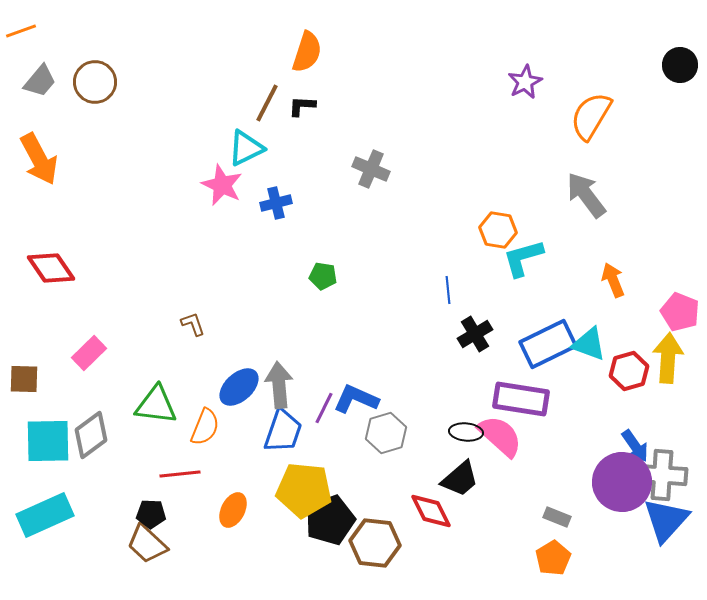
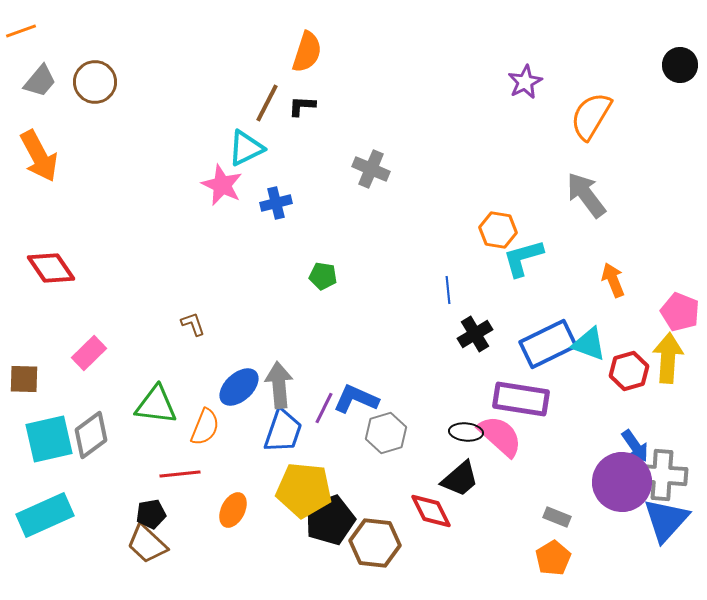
orange arrow at (39, 159): moved 3 px up
cyan square at (48, 441): moved 1 px right, 2 px up; rotated 12 degrees counterclockwise
black pentagon at (151, 514): rotated 12 degrees counterclockwise
